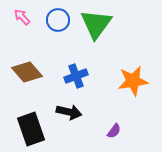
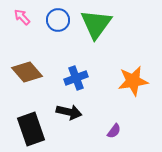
blue cross: moved 2 px down
